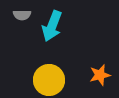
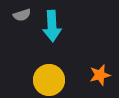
gray semicircle: rotated 18 degrees counterclockwise
cyan arrow: rotated 24 degrees counterclockwise
